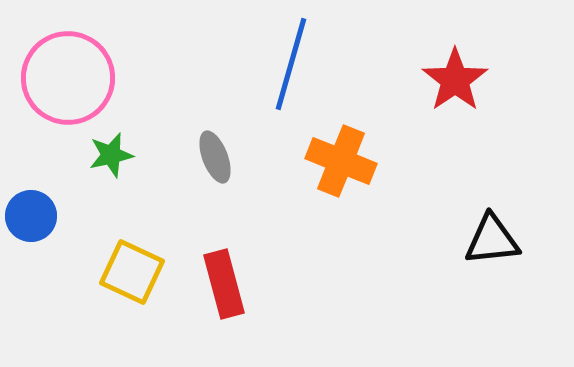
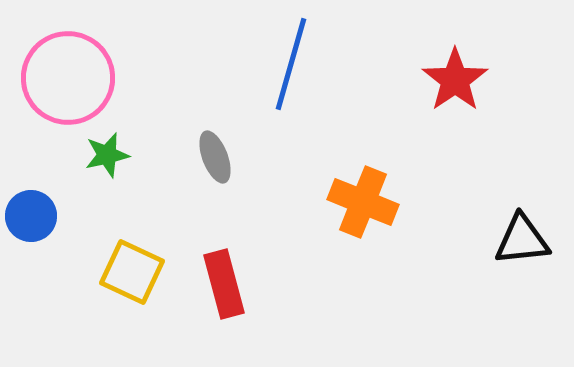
green star: moved 4 px left
orange cross: moved 22 px right, 41 px down
black triangle: moved 30 px right
